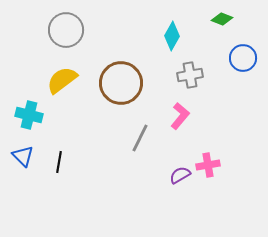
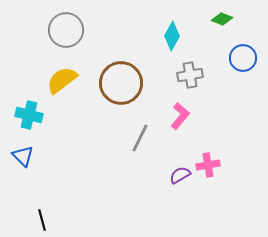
black line: moved 17 px left, 58 px down; rotated 25 degrees counterclockwise
